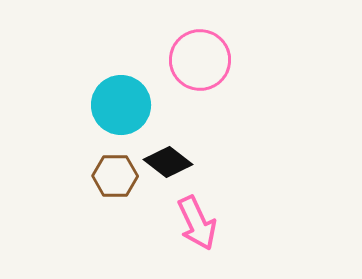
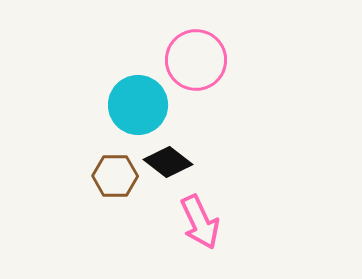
pink circle: moved 4 px left
cyan circle: moved 17 px right
pink arrow: moved 3 px right, 1 px up
